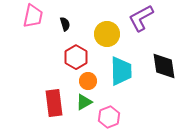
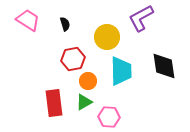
pink trapezoid: moved 5 px left, 4 px down; rotated 70 degrees counterclockwise
yellow circle: moved 3 px down
red hexagon: moved 3 px left, 2 px down; rotated 20 degrees clockwise
pink hexagon: rotated 25 degrees clockwise
